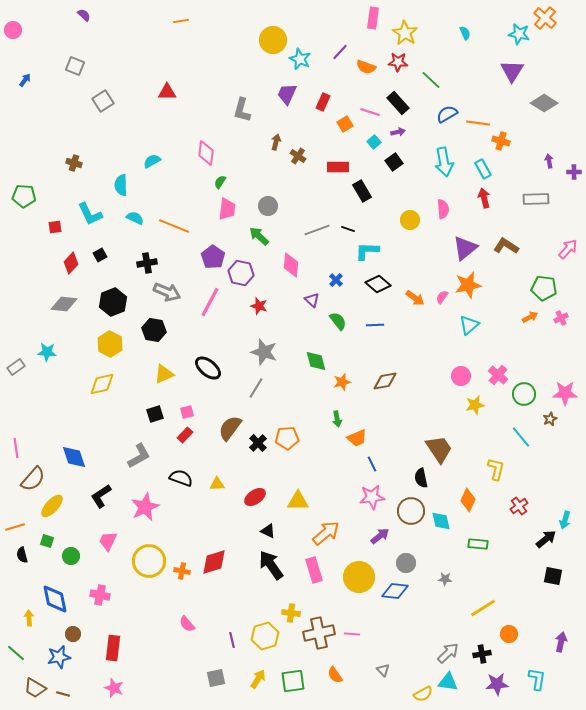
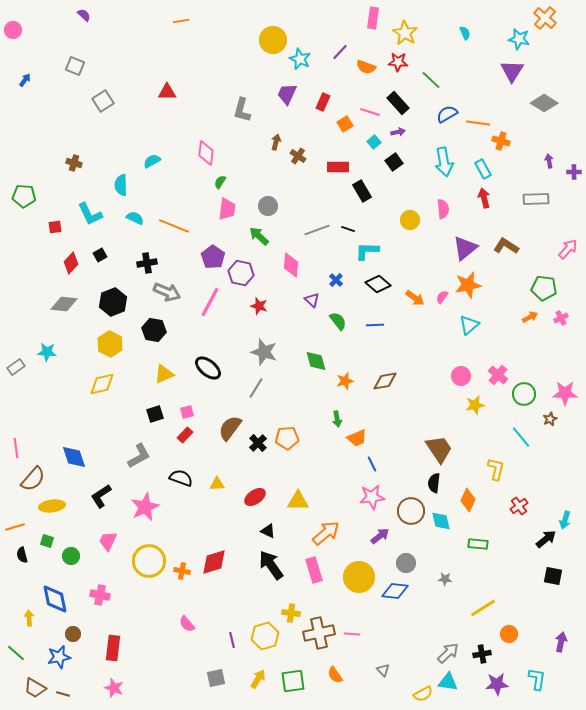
cyan star at (519, 34): moved 5 px down
orange star at (342, 382): moved 3 px right, 1 px up
black semicircle at (421, 478): moved 13 px right, 5 px down; rotated 18 degrees clockwise
yellow ellipse at (52, 506): rotated 40 degrees clockwise
